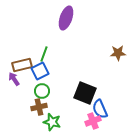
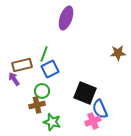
blue square: moved 10 px right, 2 px up
brown cross: moved 2 px left, 2 px up
